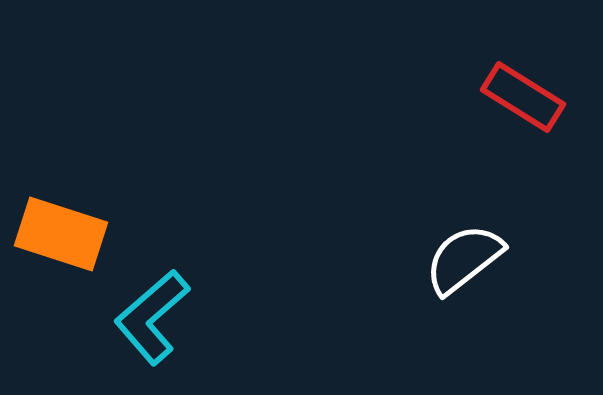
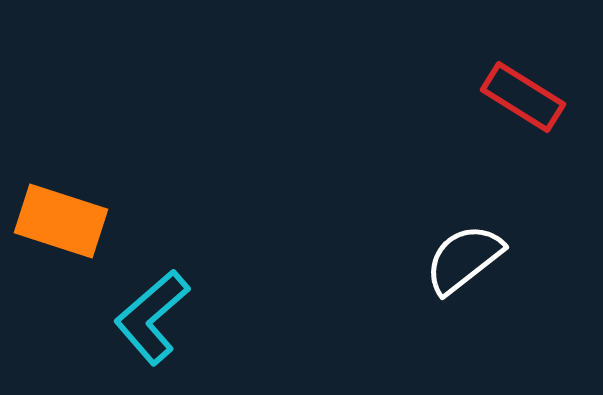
orange rectangle: moved 13 px up
